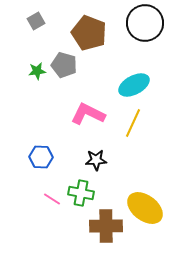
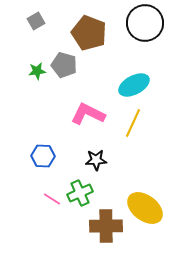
blue hexagon: moved 2 px right, 1 px up
green cross: moved 1 px left; rotated 35 degrees counterclockwise
